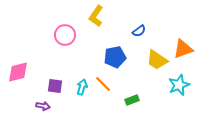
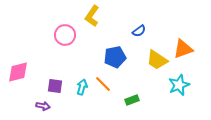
yellow L-shape: moved 4 px left
